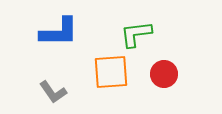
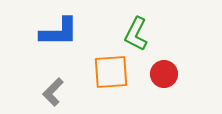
green L-shape: rotated 56 degrees counterclockwise
gray L-shape: rotated 80 degrees clockwise
